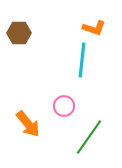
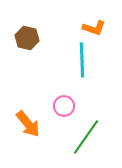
brown hexagon: moved 8 px right, 5 px down; rotated 15 degrees clockwise
cyan line: rotated 8 degrees counterclockwise
green line: moved 3 px left
